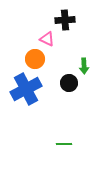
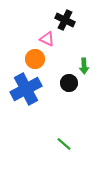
black cross: rotated 30 degrees clockwise
green line: rotated 42 degrees clockwise
